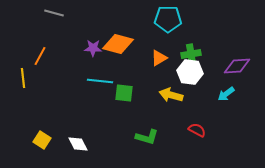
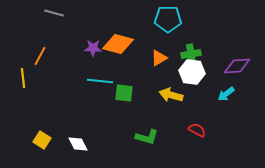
white hexagon: moved 2 px right
